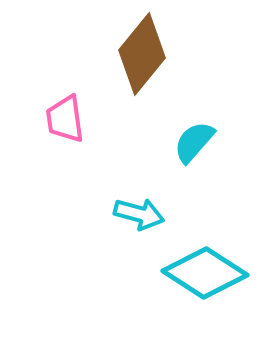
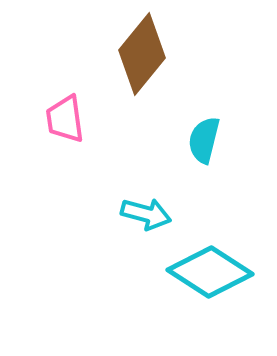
cyan semicircle: moved 10 px right, 2 px up; rotated 27 degrees counterclockwise
cyan arrow: moved 7 px right
cyan diamond: moved 5 px right, 1 px up
